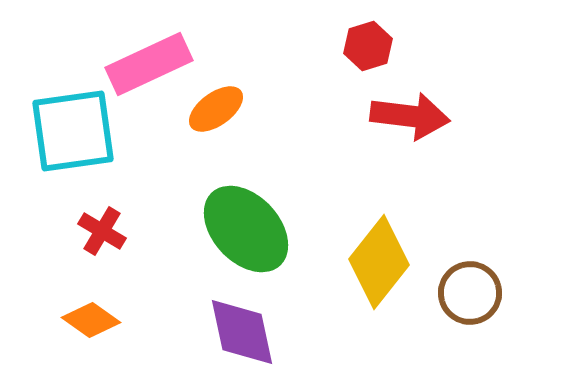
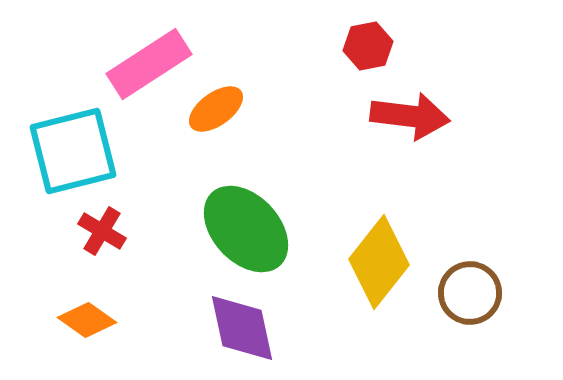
red hexagon: rotated 6 degrees clockwise
pink rectangle: rotated 8 degrees counterclockwise
cyan square: moved 20 px down; rotated 6 degrees counterclockwise
orange diamond: moved 4 px left
purple diamond: moved 4 px up
